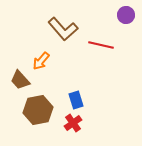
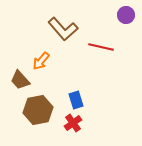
red line: moved 2 px down
